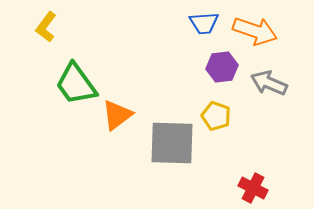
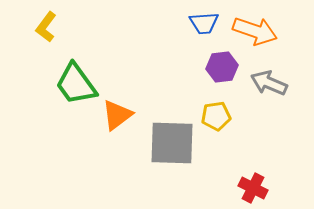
yellow pentagon: rotated 28 degrees counterclockwise
